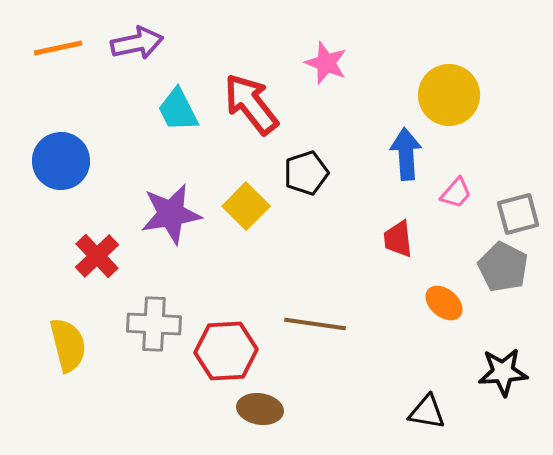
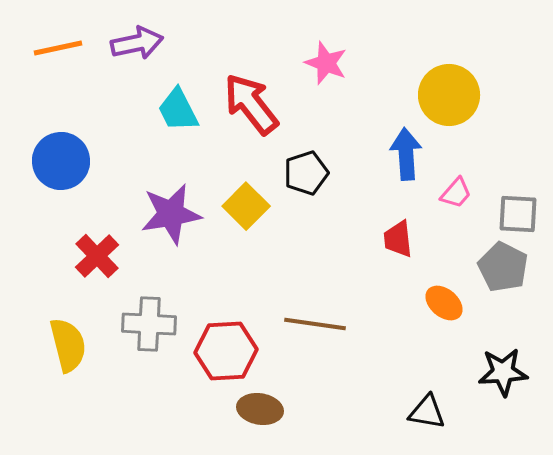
gray square: rotated 18 degrees clockwise
gray cross: moved 5 px left
